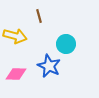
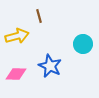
yellow arrow: moved 2 px right; rotated 30 degrees counterclockwise
cyan circle: moved 17 px right
blue star: moved 1 px right
